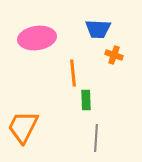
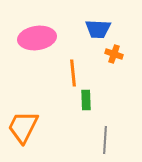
orange cross: moved 1 px up
gray line: moved 9 px right, 2 px down
